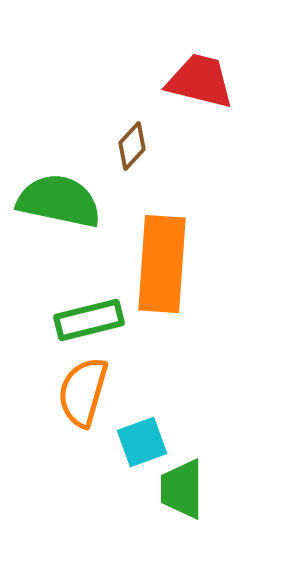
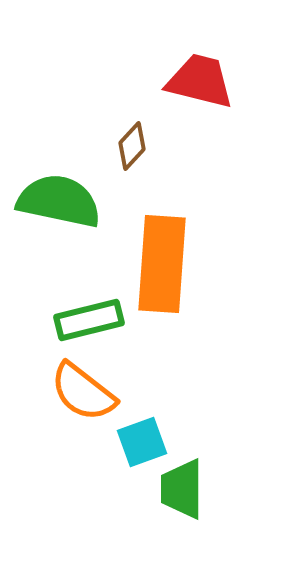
orange semicircle: rotated 68 degrees counterclockwise
